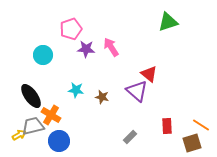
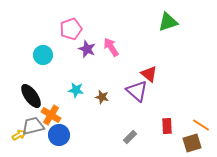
purple star: moved 1 px right; rotated 18 degrees clockwise
blue circle: moved 6 px up
